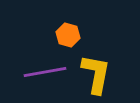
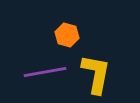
orange hexagon: moved 1 px left
